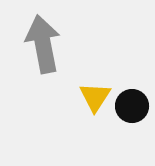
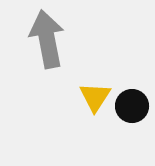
gray arrow: moved 4 px right, 5 px up
